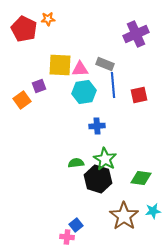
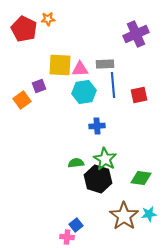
gray rectangle: rotated 24 degrees counterclockwise
cyan star: moved 4 px left, 3 px down
